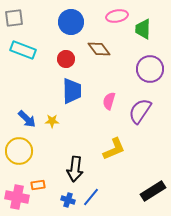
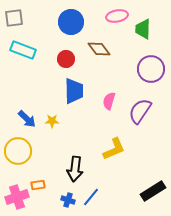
purple circle: moved 1 px right
blue trapezoid: moved 2 px right
yellow circle: moved 1 px left
pink cross: rotated 30 degrees counterclockwise
